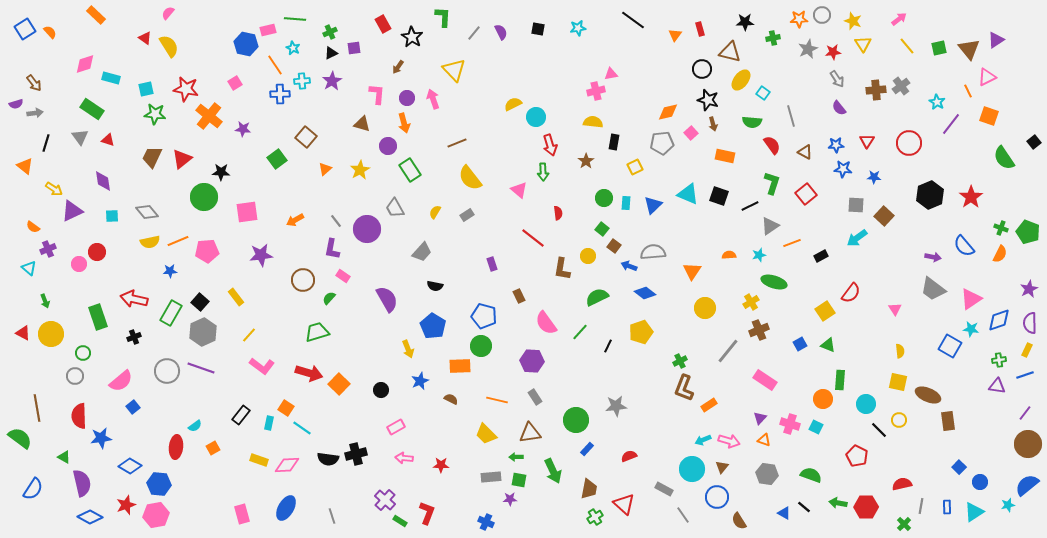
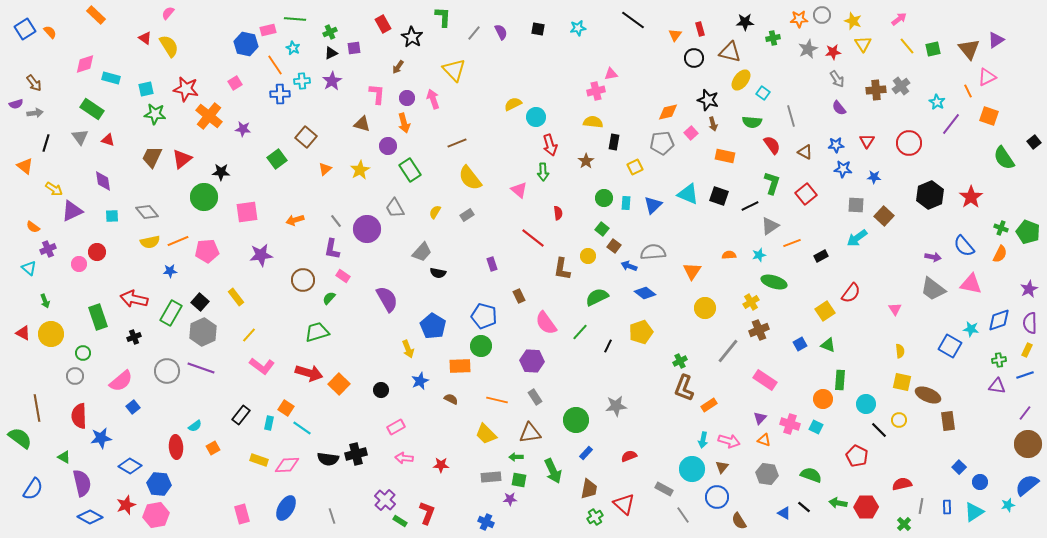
green square at (939, 48): moved 6 px left, 1 px down
black circle at (702, 69): moved 8 px left, 11 px up
orange arrow at (295, 220): rotated 12 degrees clockwise
black semicircle at (435, 286): moved 3 px right, 13 px up
pink triangle at (971, 299): moved 15 px up; rotated 45 degrees clockwise
yellow square at (898, 382): moved 4 px right
cyan arrow at (703, 440): rotated 56 degrees counterclockwise
red ellipse at (176, 447): rotated 10 degrees counterclockwise
blue rectangle at (587, 449): moved 1 px left, 4 px down
